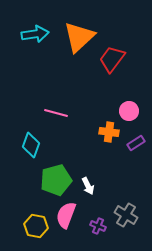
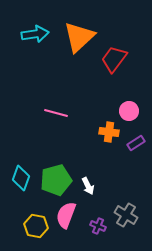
red trapezoid: moved 2 px right
cyan diamond: moved 10 px left, 33 px down
